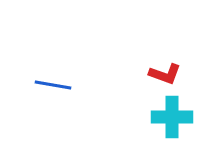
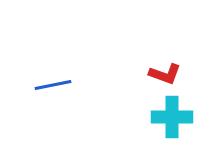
blue line: rotated 21 degrees counterclockwise
